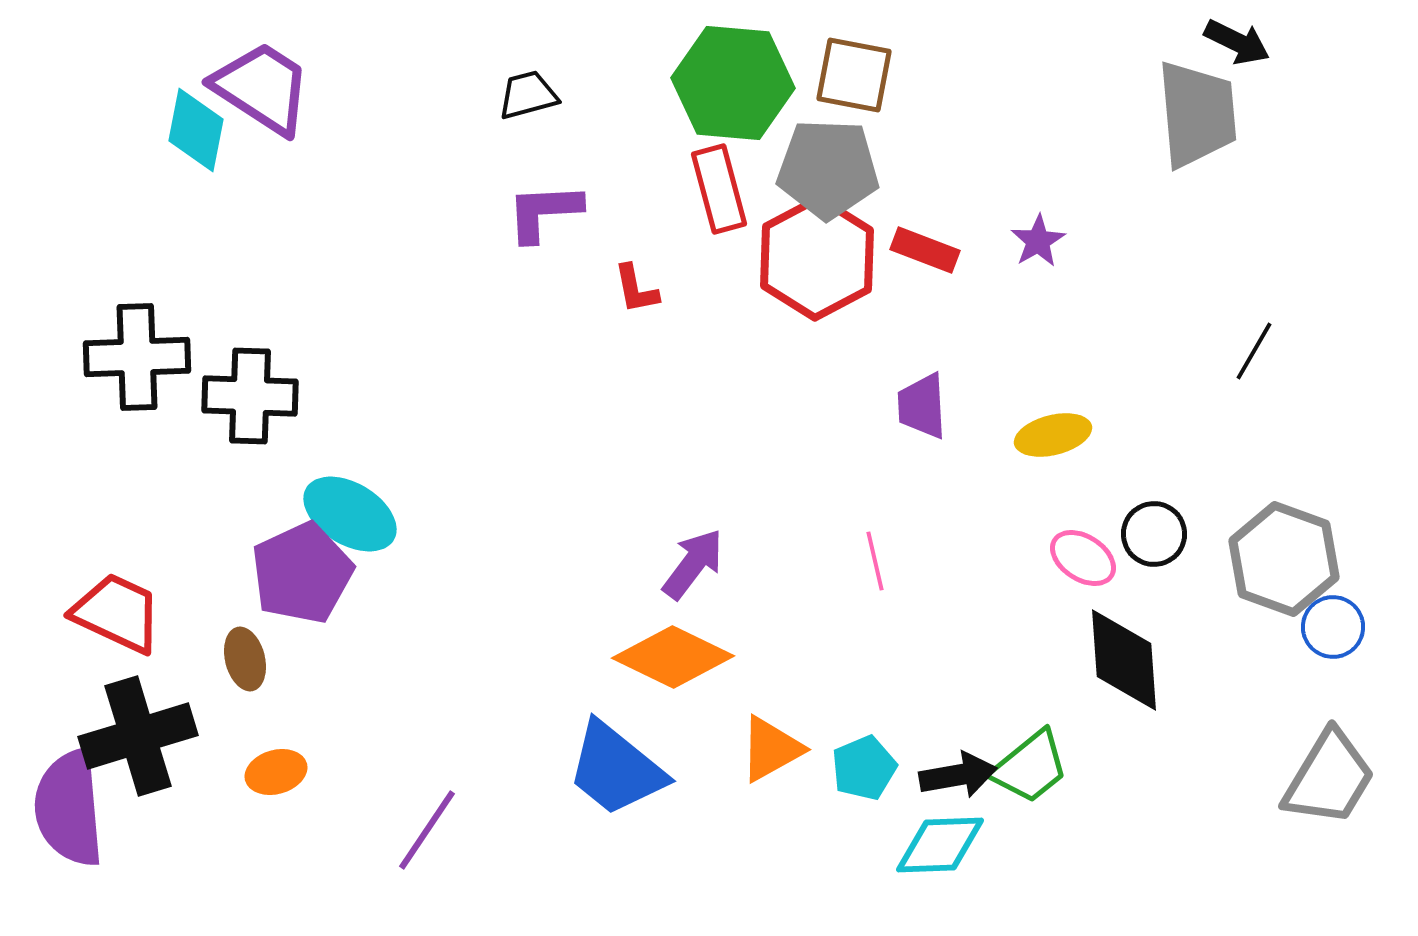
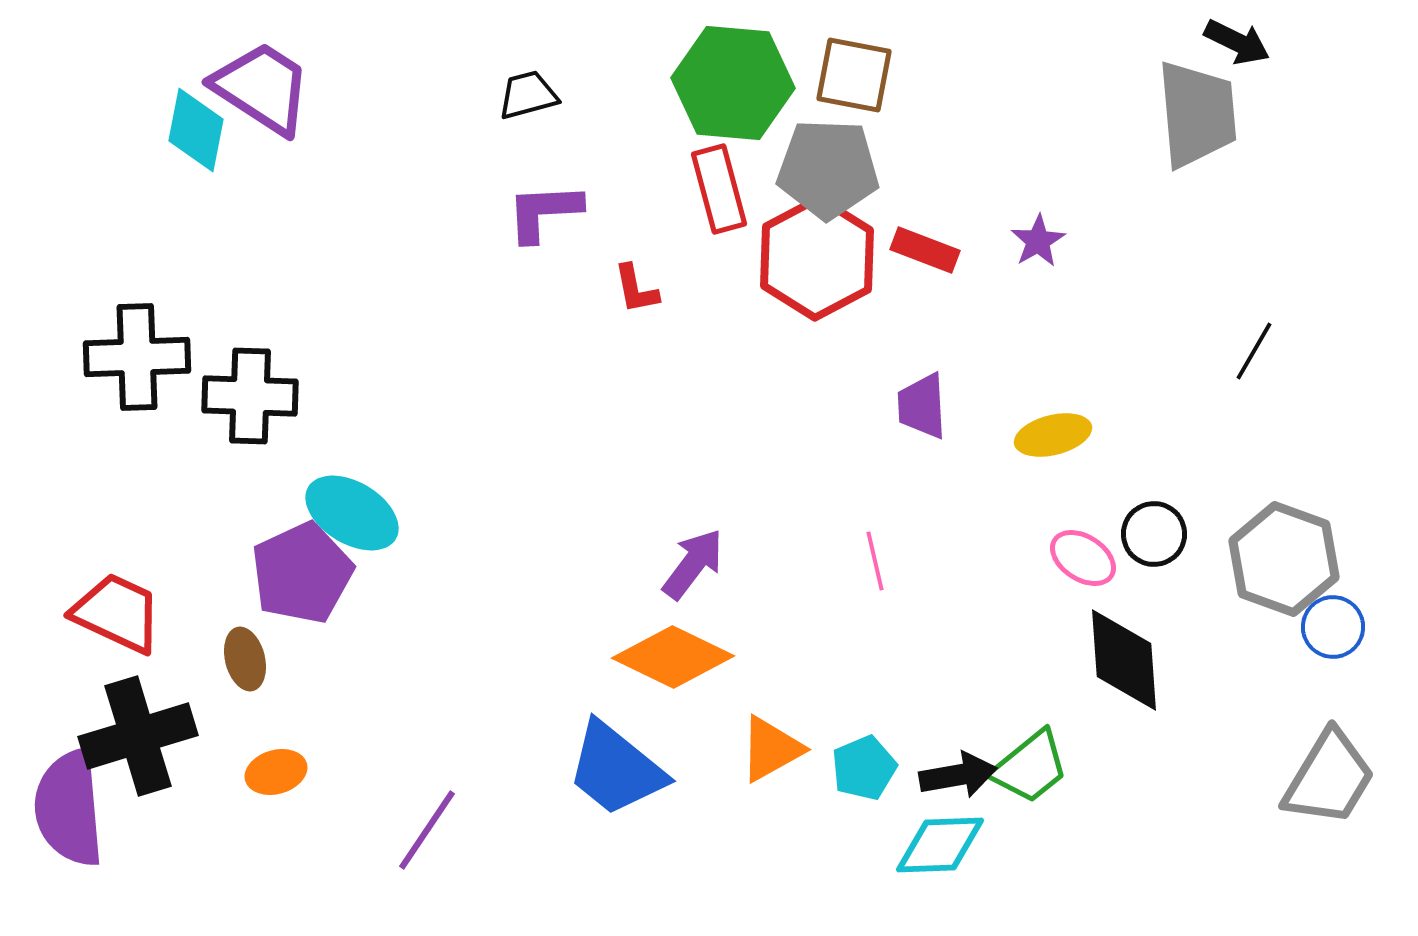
cyan ellipse at (350, 514): moved 2 px right, 1 px up
